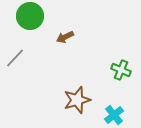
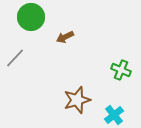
green circle: moved 1 px right, 1 px down
